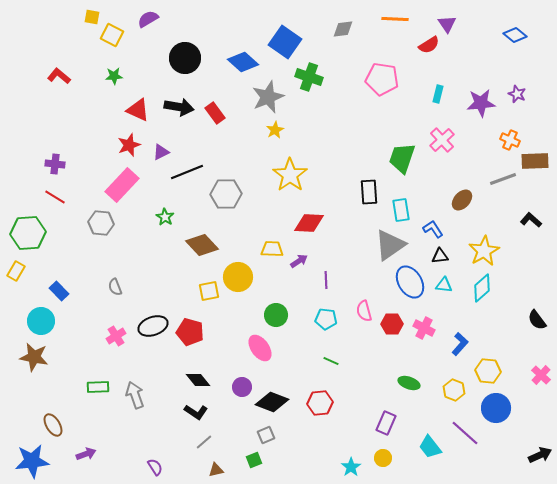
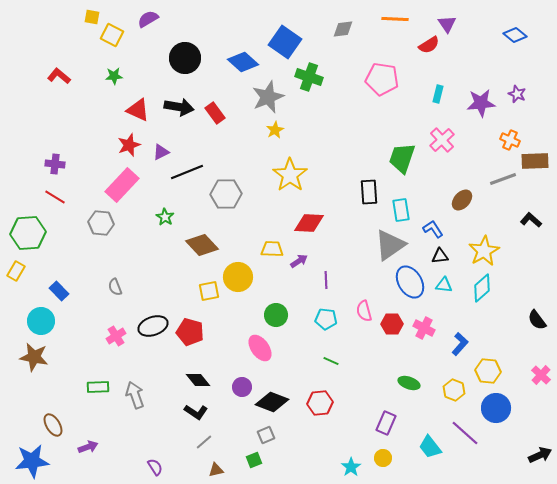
purple arrow at (86, 454): moved 2 px right, 7 px up
